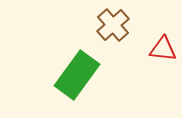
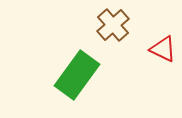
red triangle: rotated 20 degrees clockwise
